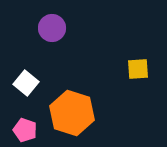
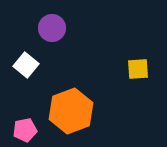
white square: moved 18 px up
orange hexagon: moved 1 px left, 2 px up; rotated 21 degrees clockwise
pink pentagon: rotated 30 degrees counterclockwise
